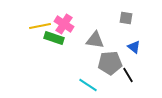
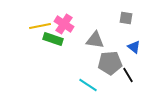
green rectangle: moved 1 px left, 1 px down
